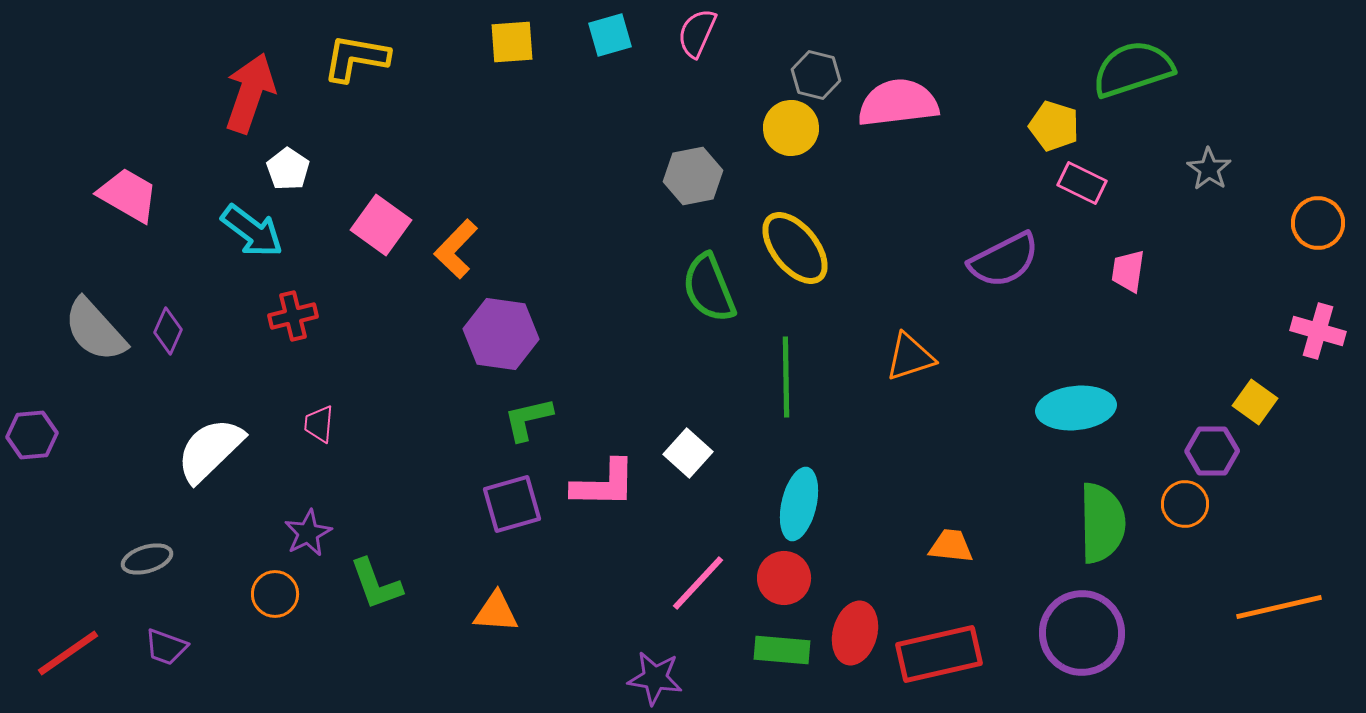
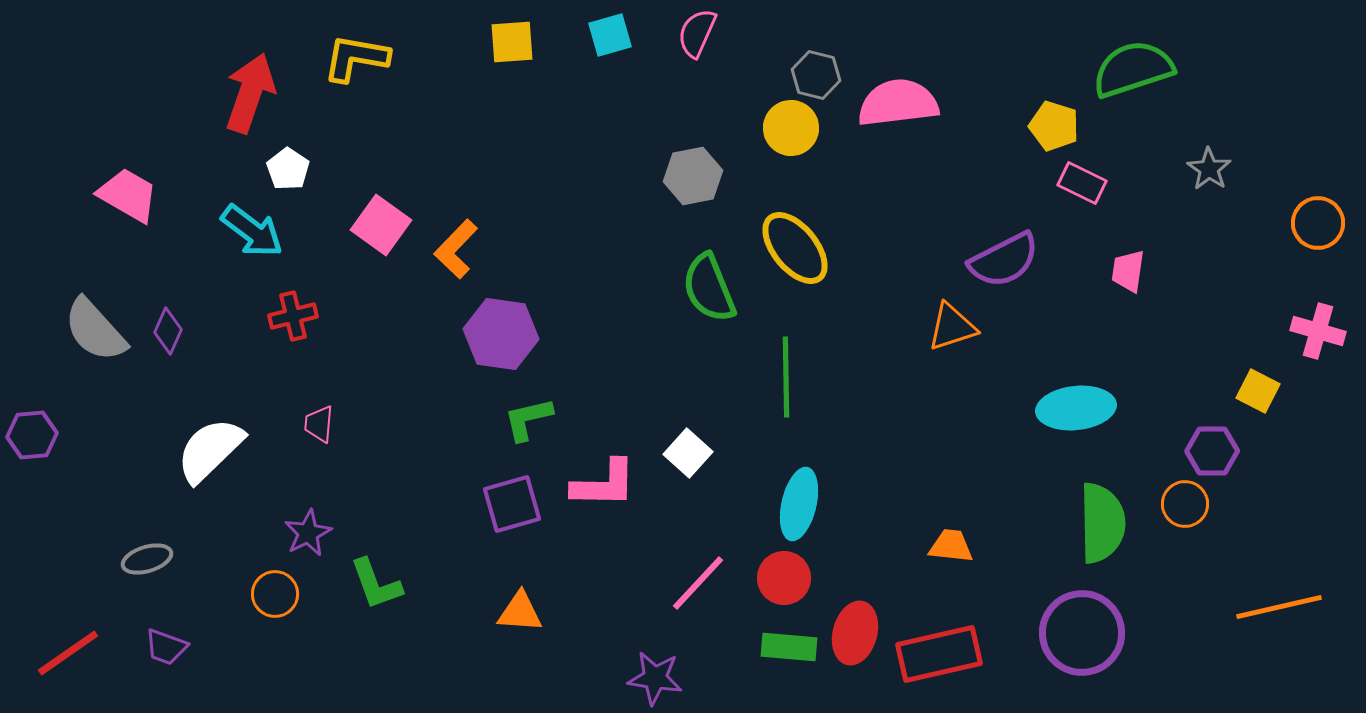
orange triangle at (910, 357): moved 42 px right, 30 px up
yellow square at (1255, 402): moved 3 px right, 11 px up; rotated 9 degrees counterclockwise
orange triangle at (496, 612): moved 24 px right
green rectangle at (782, 650): moved 7 px right, 3 px up
